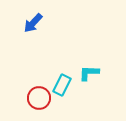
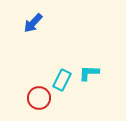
cyan rectangle: moved 5 px up
